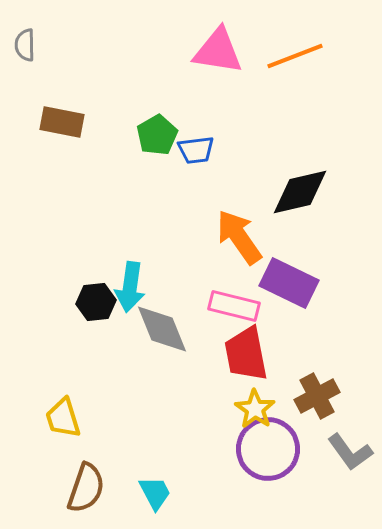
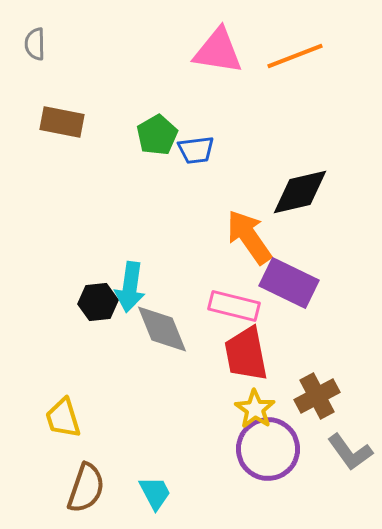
gray semicircle: moved 10 px right, 1 px up
orange arrow: moved 10 px right
black hexagon: moved 2 px right
